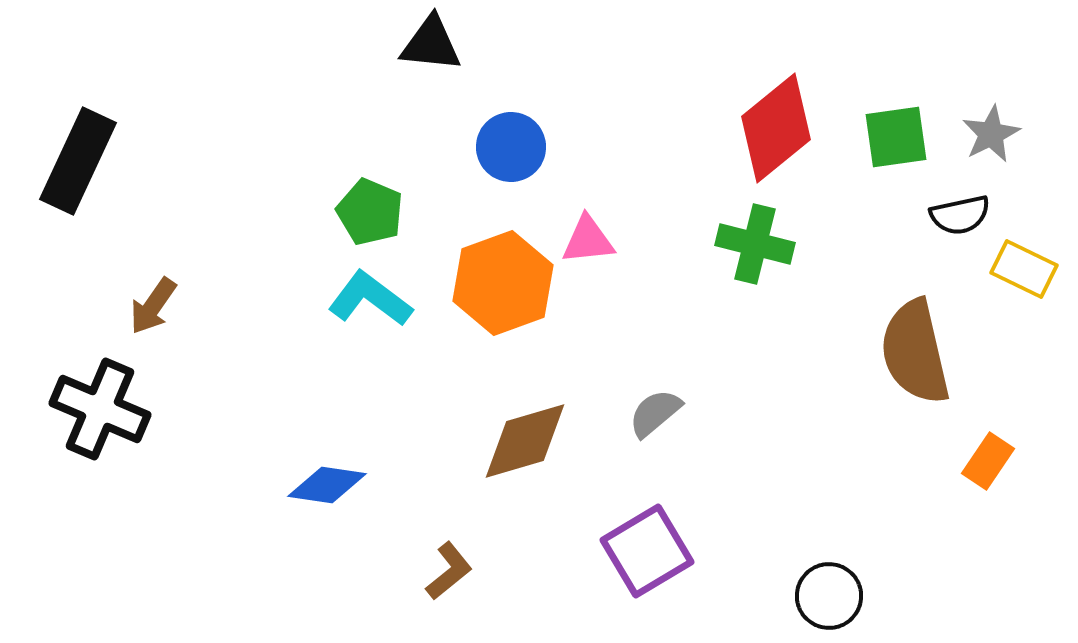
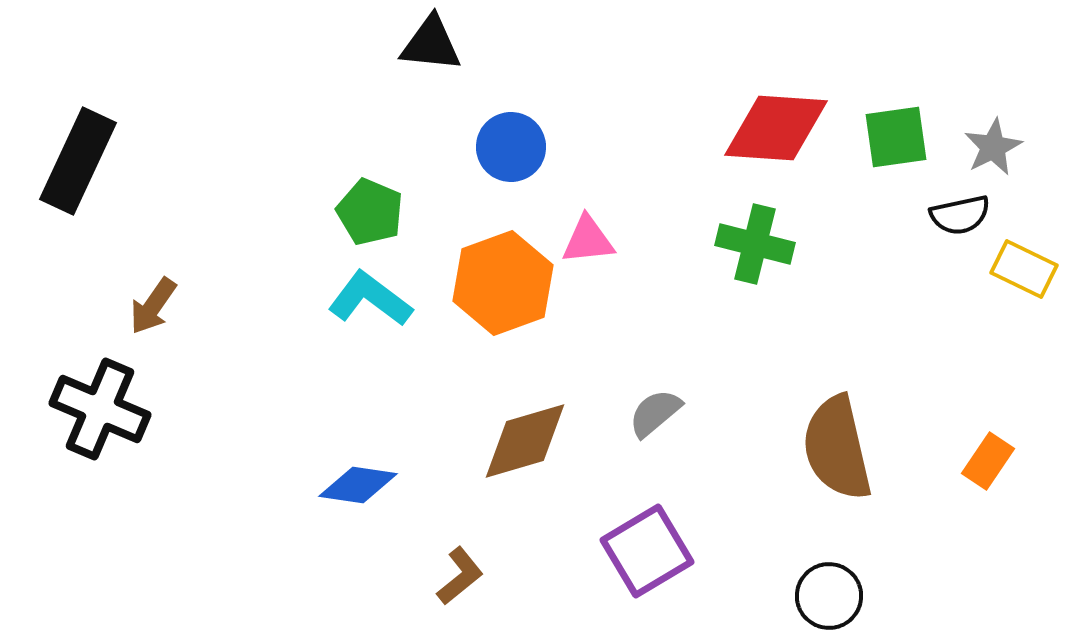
red diamond: rotated 43 degrees clockwise
gray star: moved 2 px right, 13 px down
brown semicircle: moved 78 px left, 96 px down
blue diamond: moved 31 px right
brown L-shape: moved 11 px right, 5 px down
